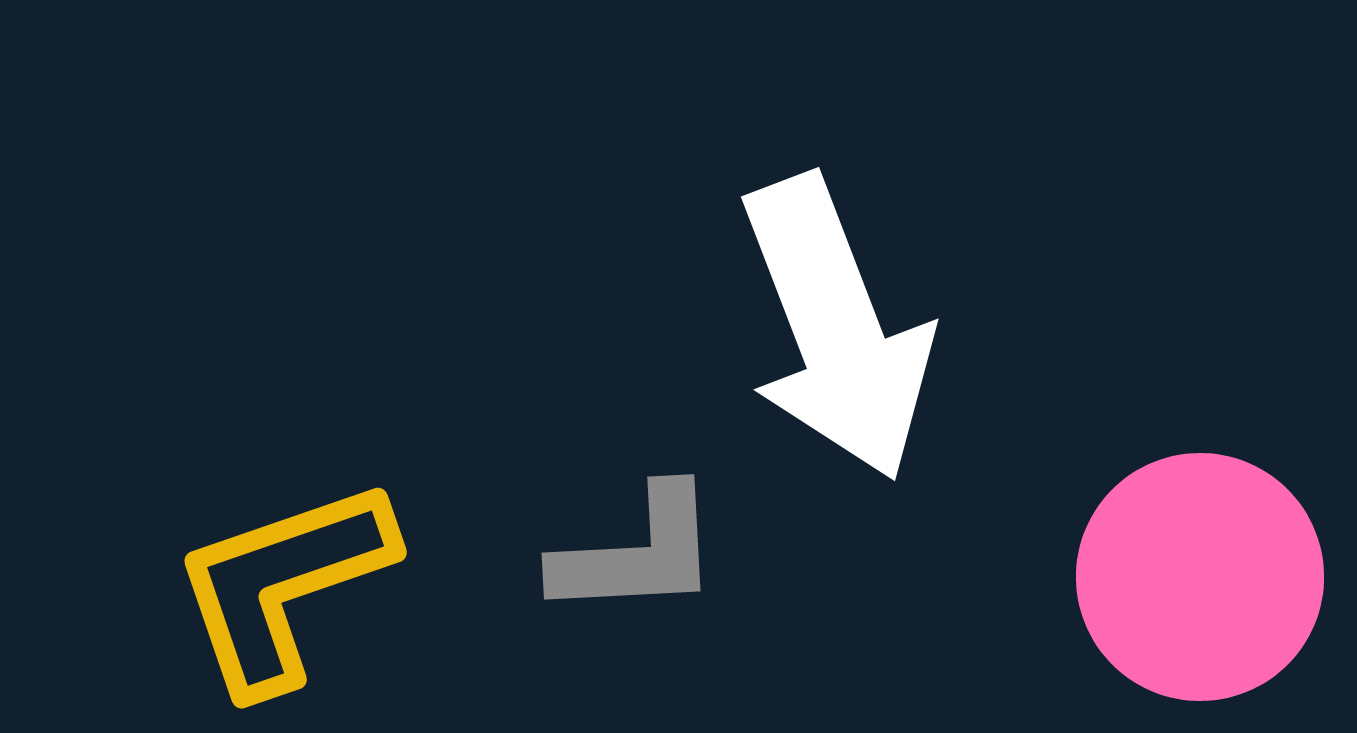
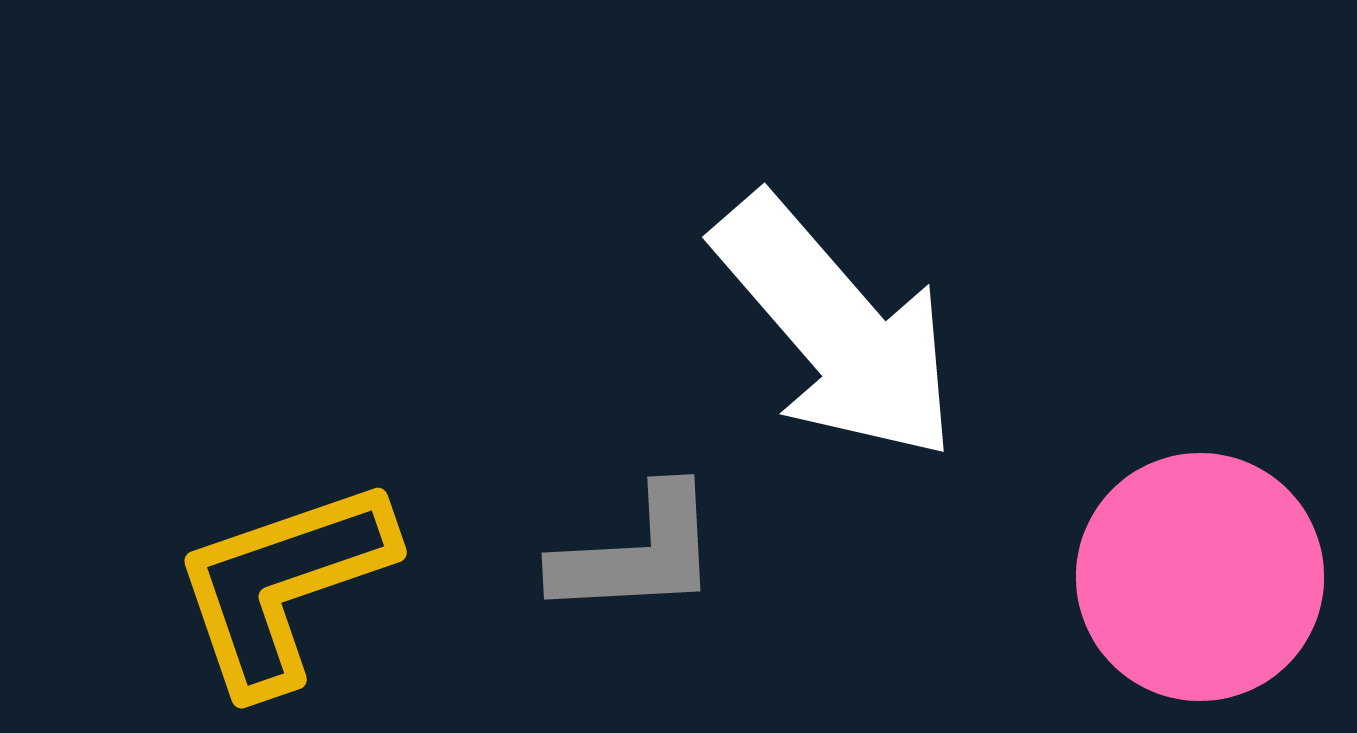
white arrow: rotated 20 degrees counterclockwise
